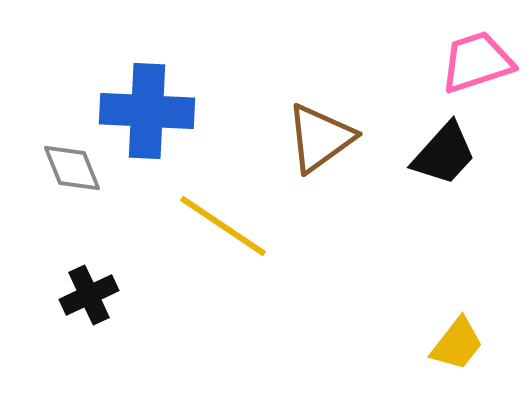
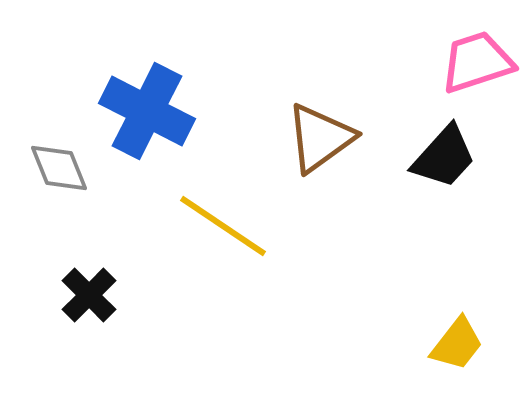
blue cross: rotated 24 degrees clockwise
black trapezoid: moved 3 px down
gray diamond: moved 13 px left
black cross: rotated 20 degrees counterclockwise
